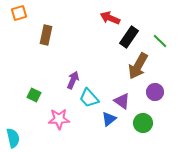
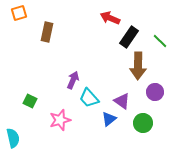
brown rectangle: moved 1 px right, 3 px up
brown arrow: rotated 28 degrees counterclockwise
green square: moved 4 px left, 6 px down
pink star: moved 1 px right, 1 px down; rotated 15 degrees counterclockwise
